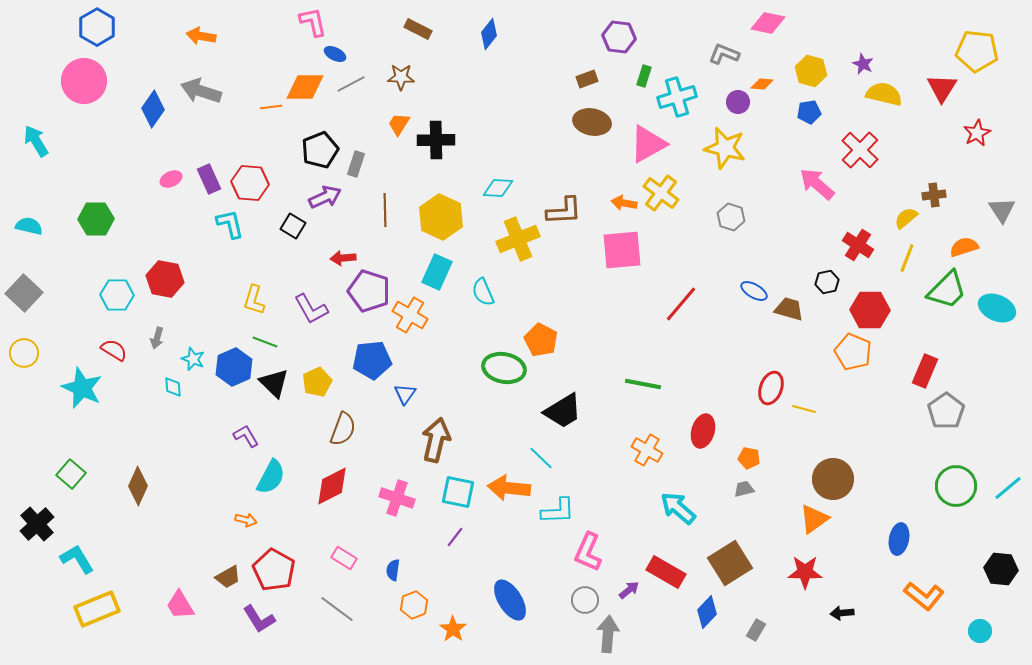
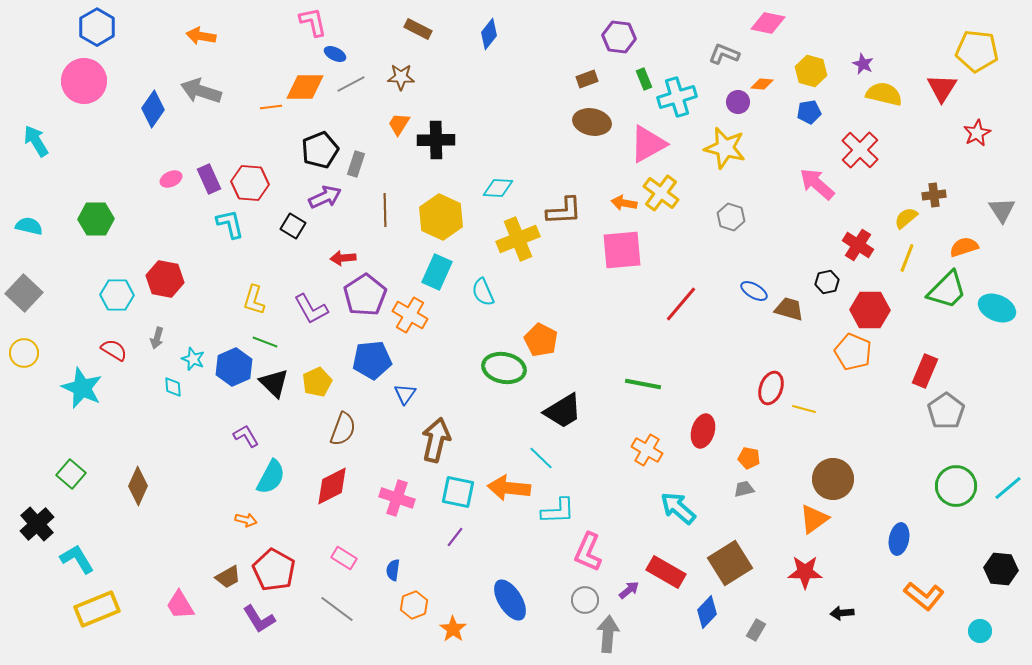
green rectangle at (644, 76): moved 3 px down; rotated 40 degrees counterclockwise
purple pentagon at (369, 291): moved 4 px left, 4 px down; rotated 21 degrees clockwise
